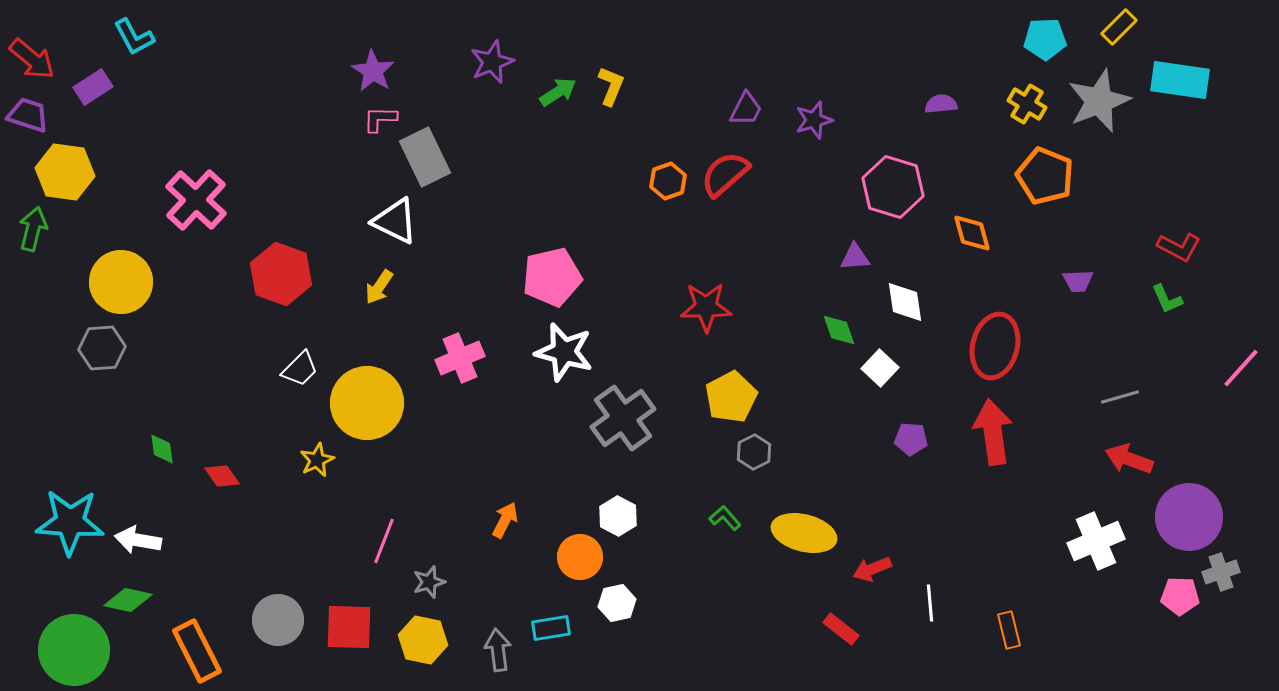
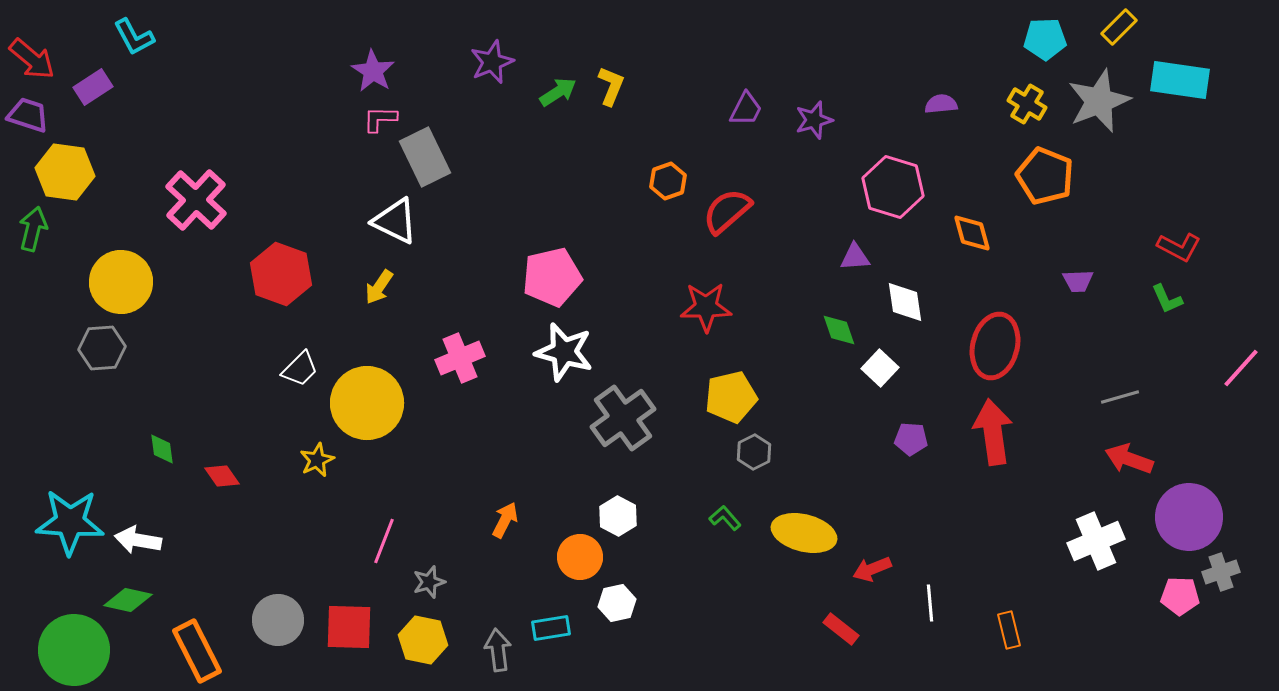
red semicircle at (725, 174): moved 2 px right, 37 px down
yellow pentagon at (731, 397): rotated 15 degrees clockwise
